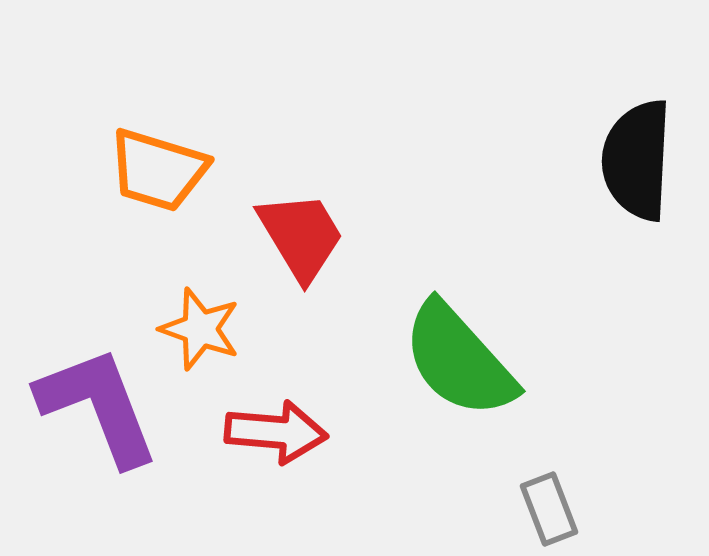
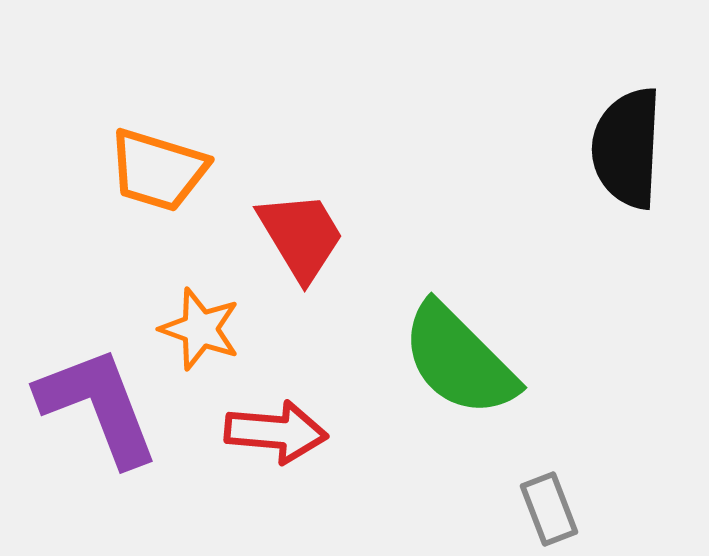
black semicircle: moved 10 px left, 12 px up
green semicircle: rotated 3 degrees counterclockwise
